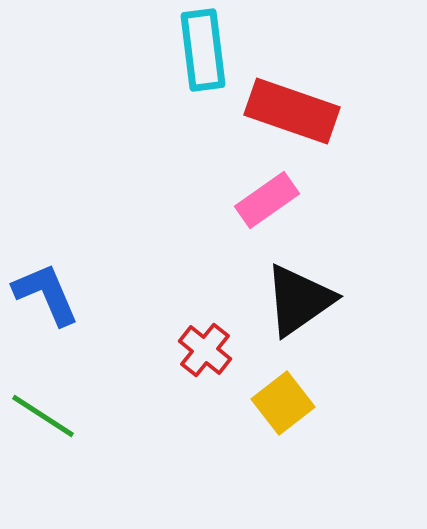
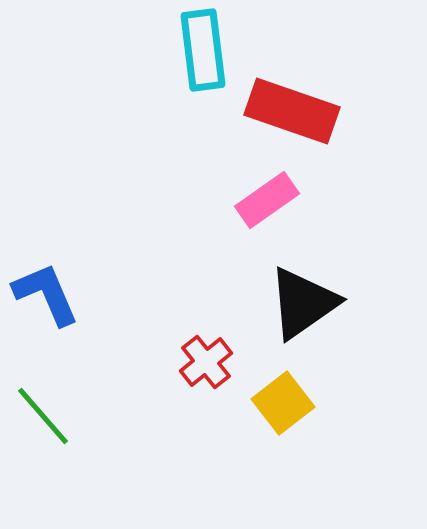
black triangle: moved 4 px right, 3 px down
red cross: moved 1 px right, 12 px down; rotated 12 degrees clockwise
green line: rotated 16 degrees clockwise
